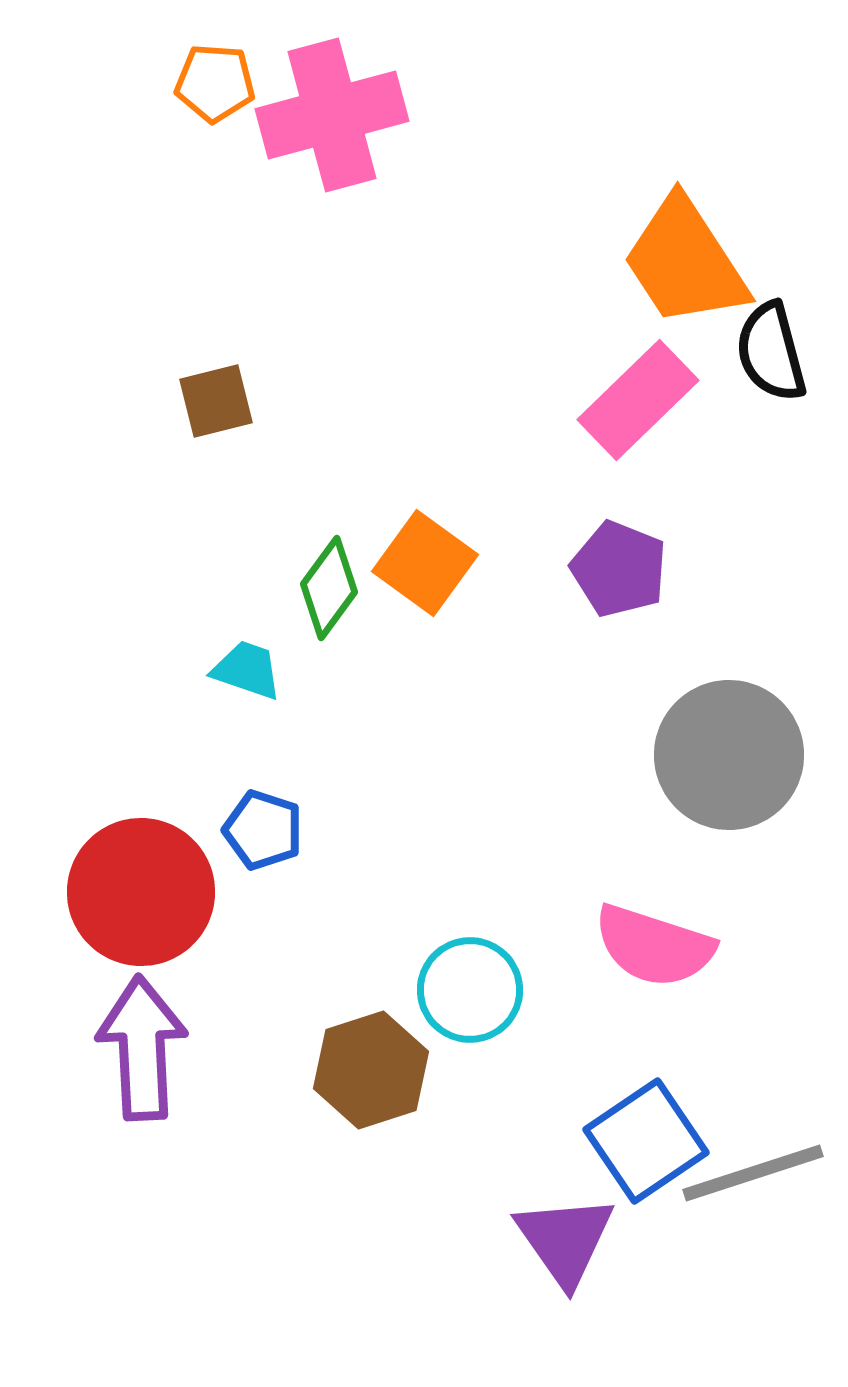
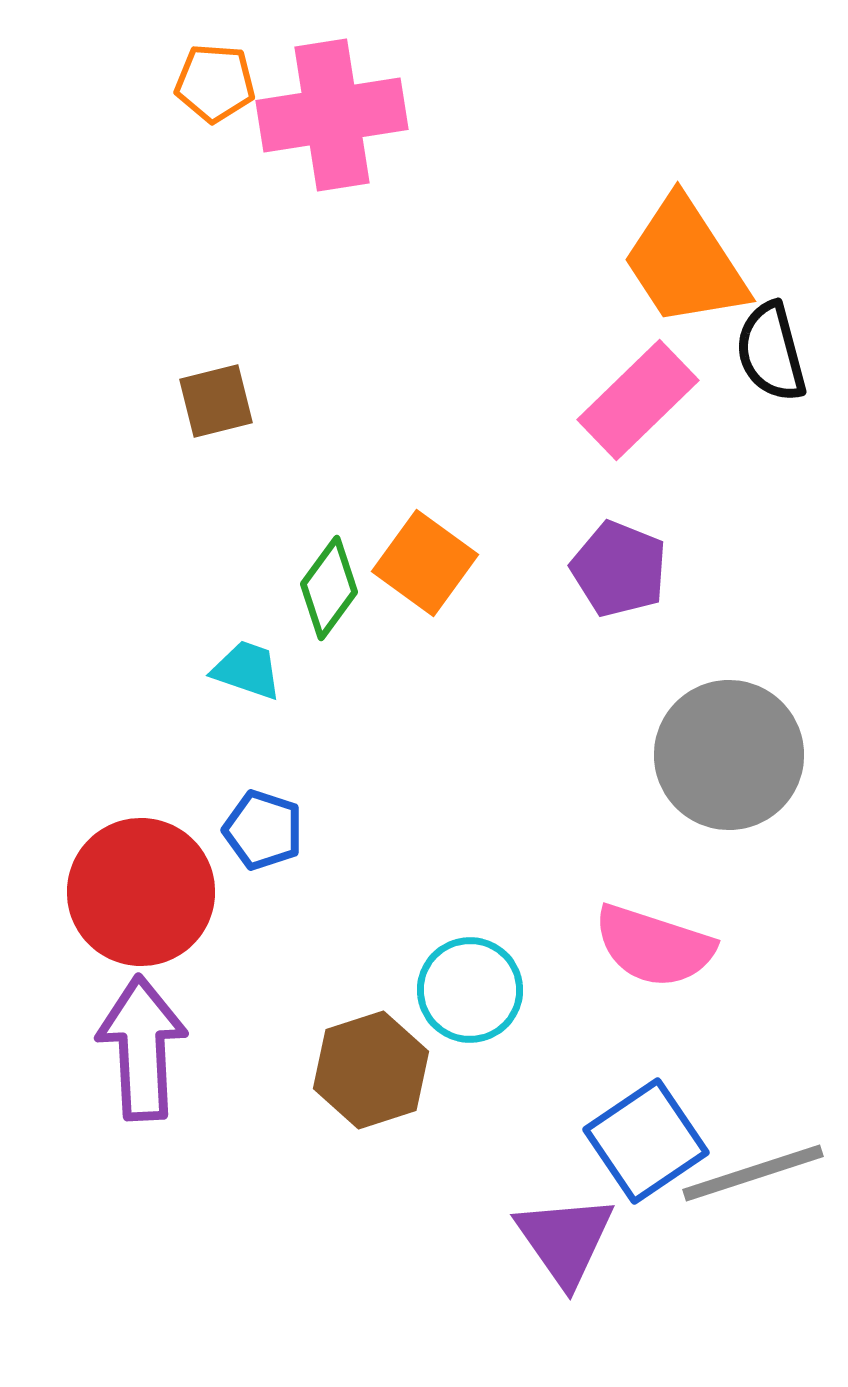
pink cross: rotated 6 degrees clockwise
